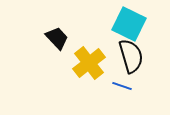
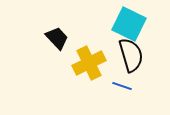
black semicircle: moved 1 px up
yellow cross: rotated 12 degrees clockwise
